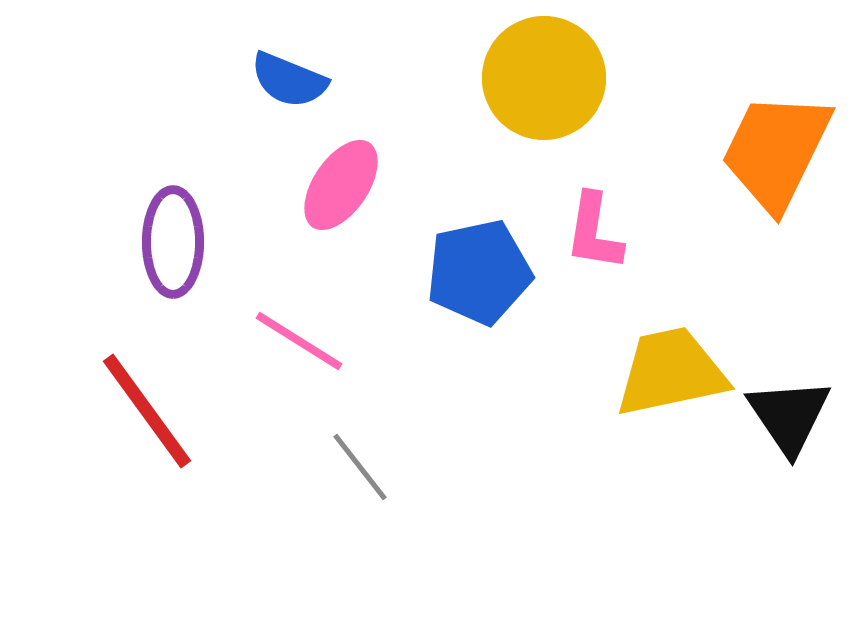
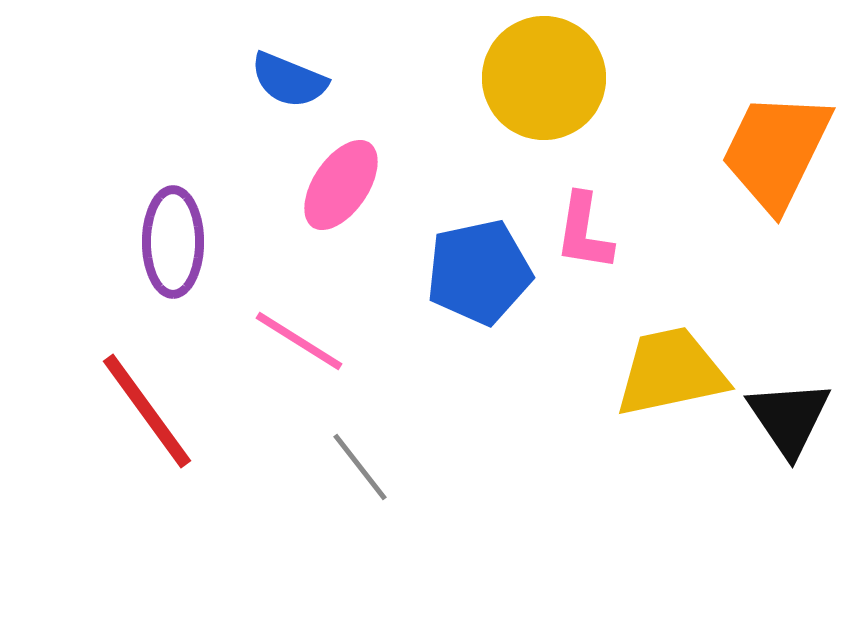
pink L-shape: moved 10 px left
black triangle: moved 2 px down
